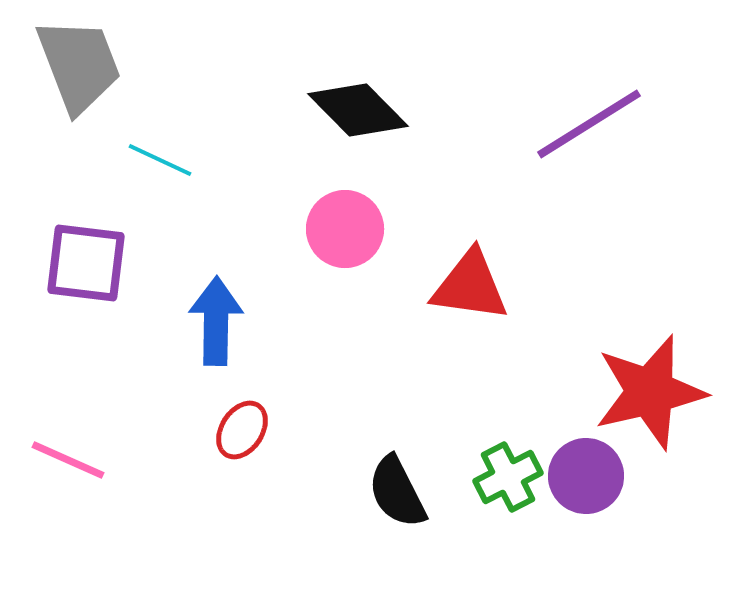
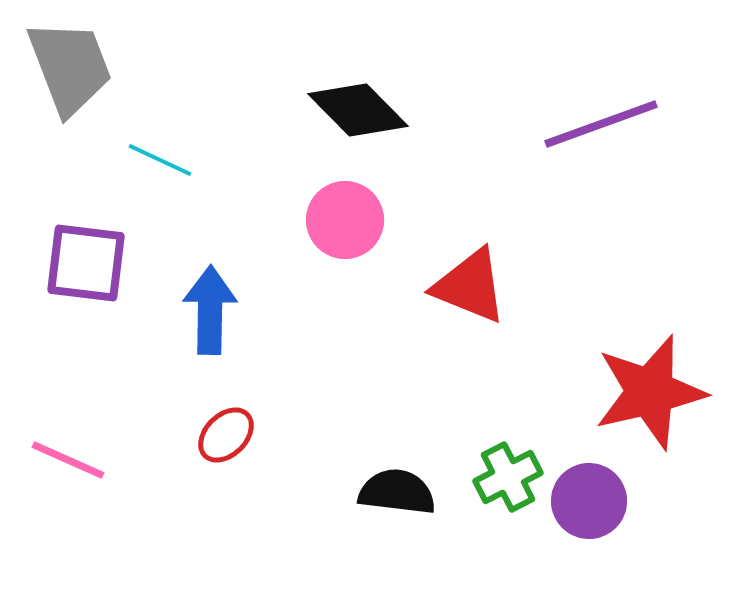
gray trapezoid: moved 9 px left, 2 px down
purple line: moved 12 px right; rotated 12 degrees clockwise
pink circle: moved 9 px up
red triangle: rotated 14 degrees clockwise
blue arrow: moved 6 px left, 11 px up
red ellipse: moved 16 px left, 5 px down; rotated 12 degrees clockwise
purple circle: moved 3 px right, 25 px down
black semicircle: rotated 124 degrees clockwise
